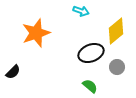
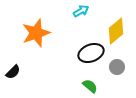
cyan arrow: rotated 49 degrees counterclockwise
